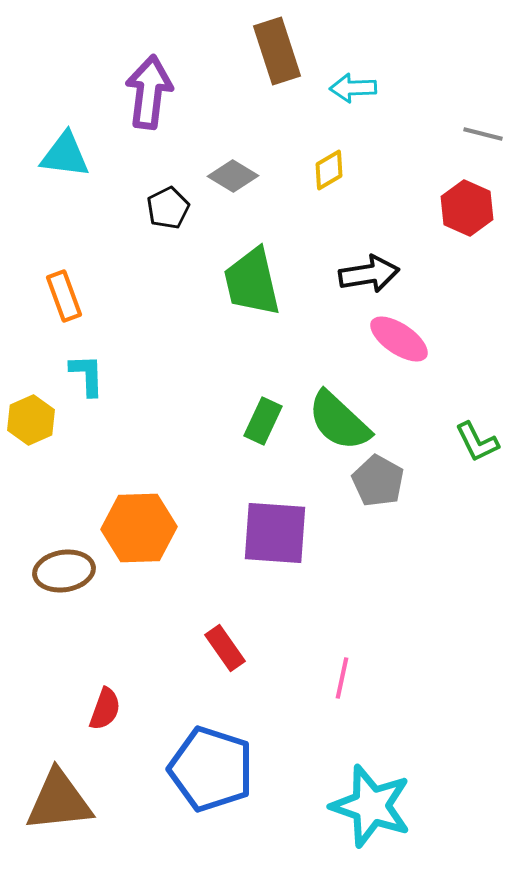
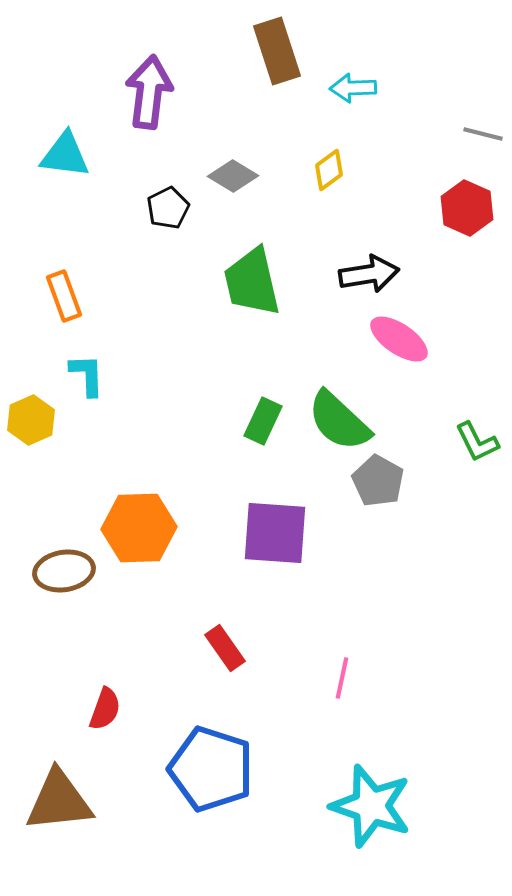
yellow diamond: rotated 6 degrees counterclockwise
